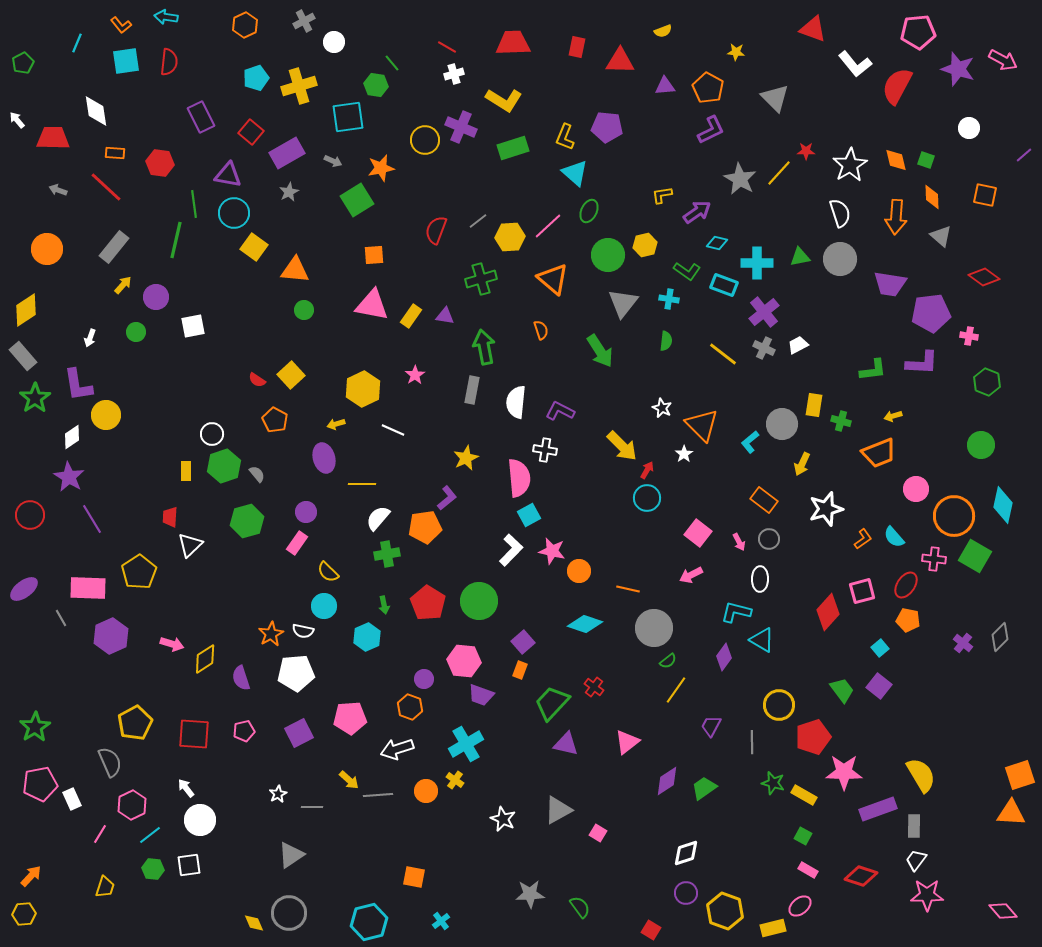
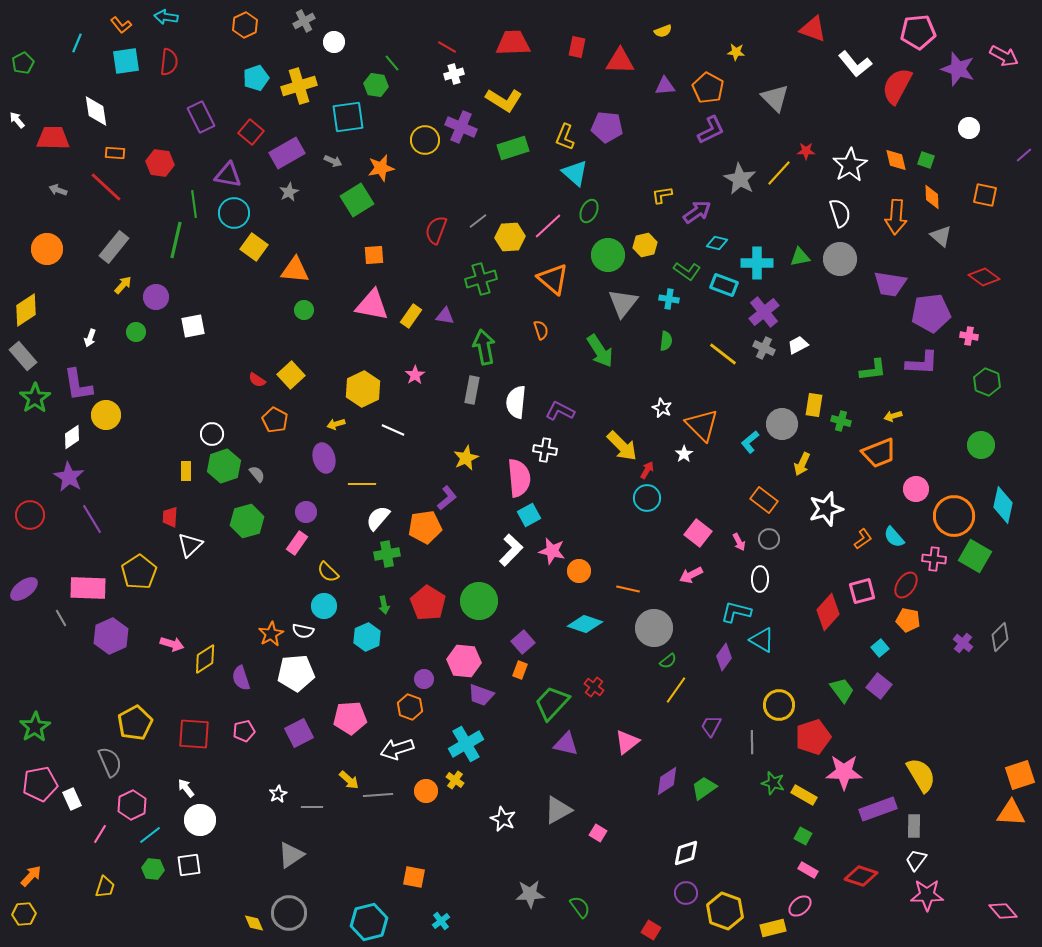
pink arrow at (1003, 60): moved 1 px right, 4 px up
